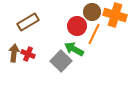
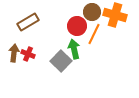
green arrow: rotated 48 degrees clockwise
